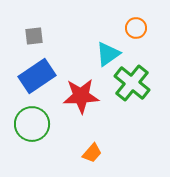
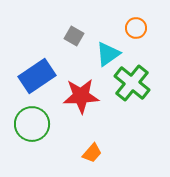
gray square: moved 40 px right; rotated 36 degrees clockwise
